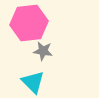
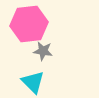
pink hexagon: moved 1 px down
